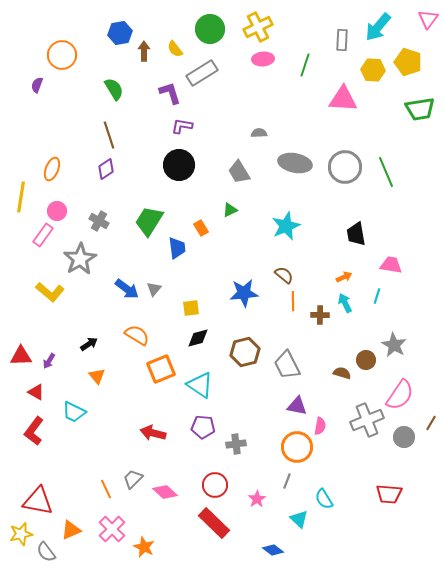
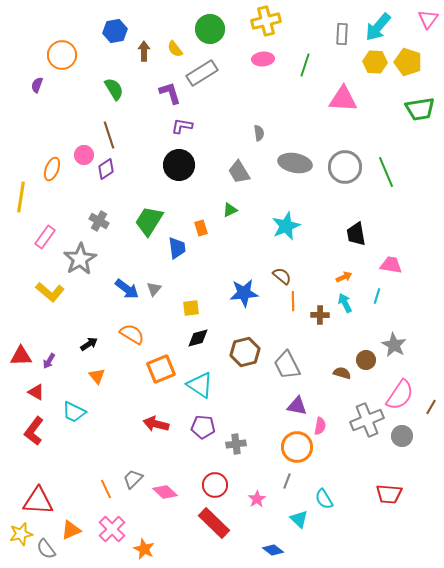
yellow cross at (258, 27): moved 8 px right, 6 px up; rotated 12 degrees clockwise
blue hexagon at (120, 33): moved 5 px left, 2 px up
gray rectangle at (342, 40): moved 6 px up
yellow hexagon at (373, 70): moved 2 px right, 8 px up
gray semicircle at (259, 133): rotated 84 degrees clockwise
pink circle at (57, 211): moved 27 px right, 56 px up
orange rectangle at (201, 228): rotated 14 degrees clockwise
pink rectangle at (43, 235): moved 2 px right, 2 px down
brown semicircle at (284, 275): moved 2 px left, 1 px down
orange semicircle at (137, 335): moved 5 px left, 1 px up
brown line at (431, 423): moved 16 px up
red arrow at (153, 433): moved 3 px right, 9 px up
gray circle at (404, 437): moved 2 px left, 1 px up
red triangle at (38, 501): rotated 8 degrees counterclockwise
orange star at (144, 547): moved 2 px down
gray semicircle at (46, 552): moved 3 px up
